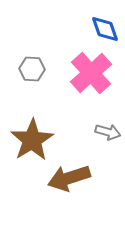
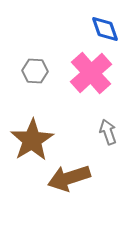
gray hexagon: moved 3 px right, 2 px down
gray arrow: rotated 125 degrees counterclockwise
